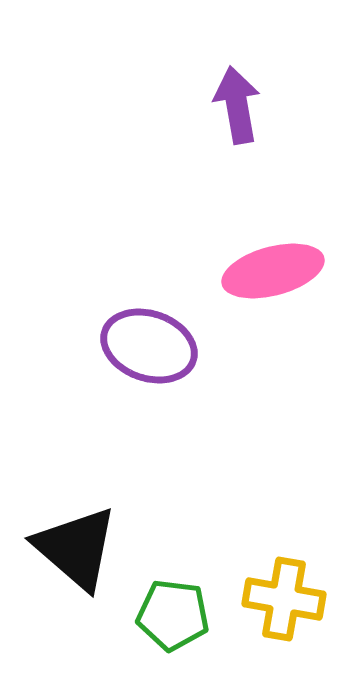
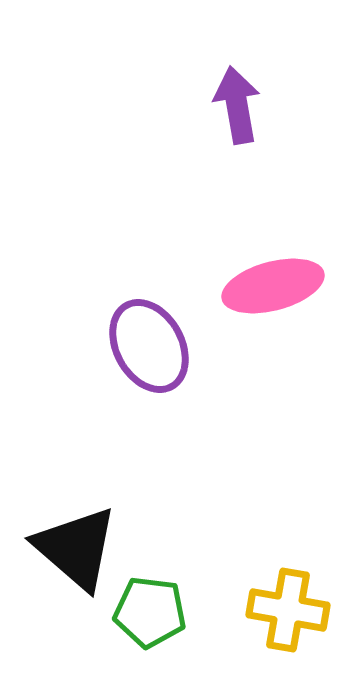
pink ellipse: moved 15 px down
purple ellipse: rotated 42 degrees clockwise
yellow cross: moved 4 px right, 11 px down
green pentagon: moved 23 px left, 3 px up
